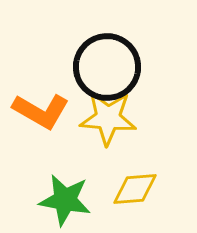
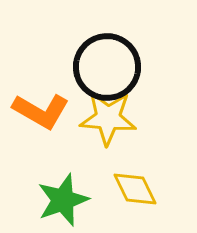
yellow diamond: rotated 69 degrees clockwise
green star: moved 2 px left; rotated 30 degrees counterclockwise
